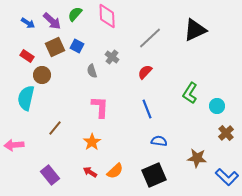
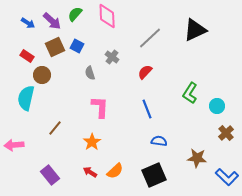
gray semicircle: moved 2 px left, 2 px down
